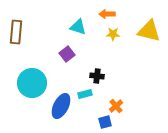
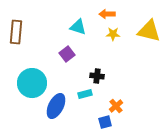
blue ellipse: moved 5 px left
